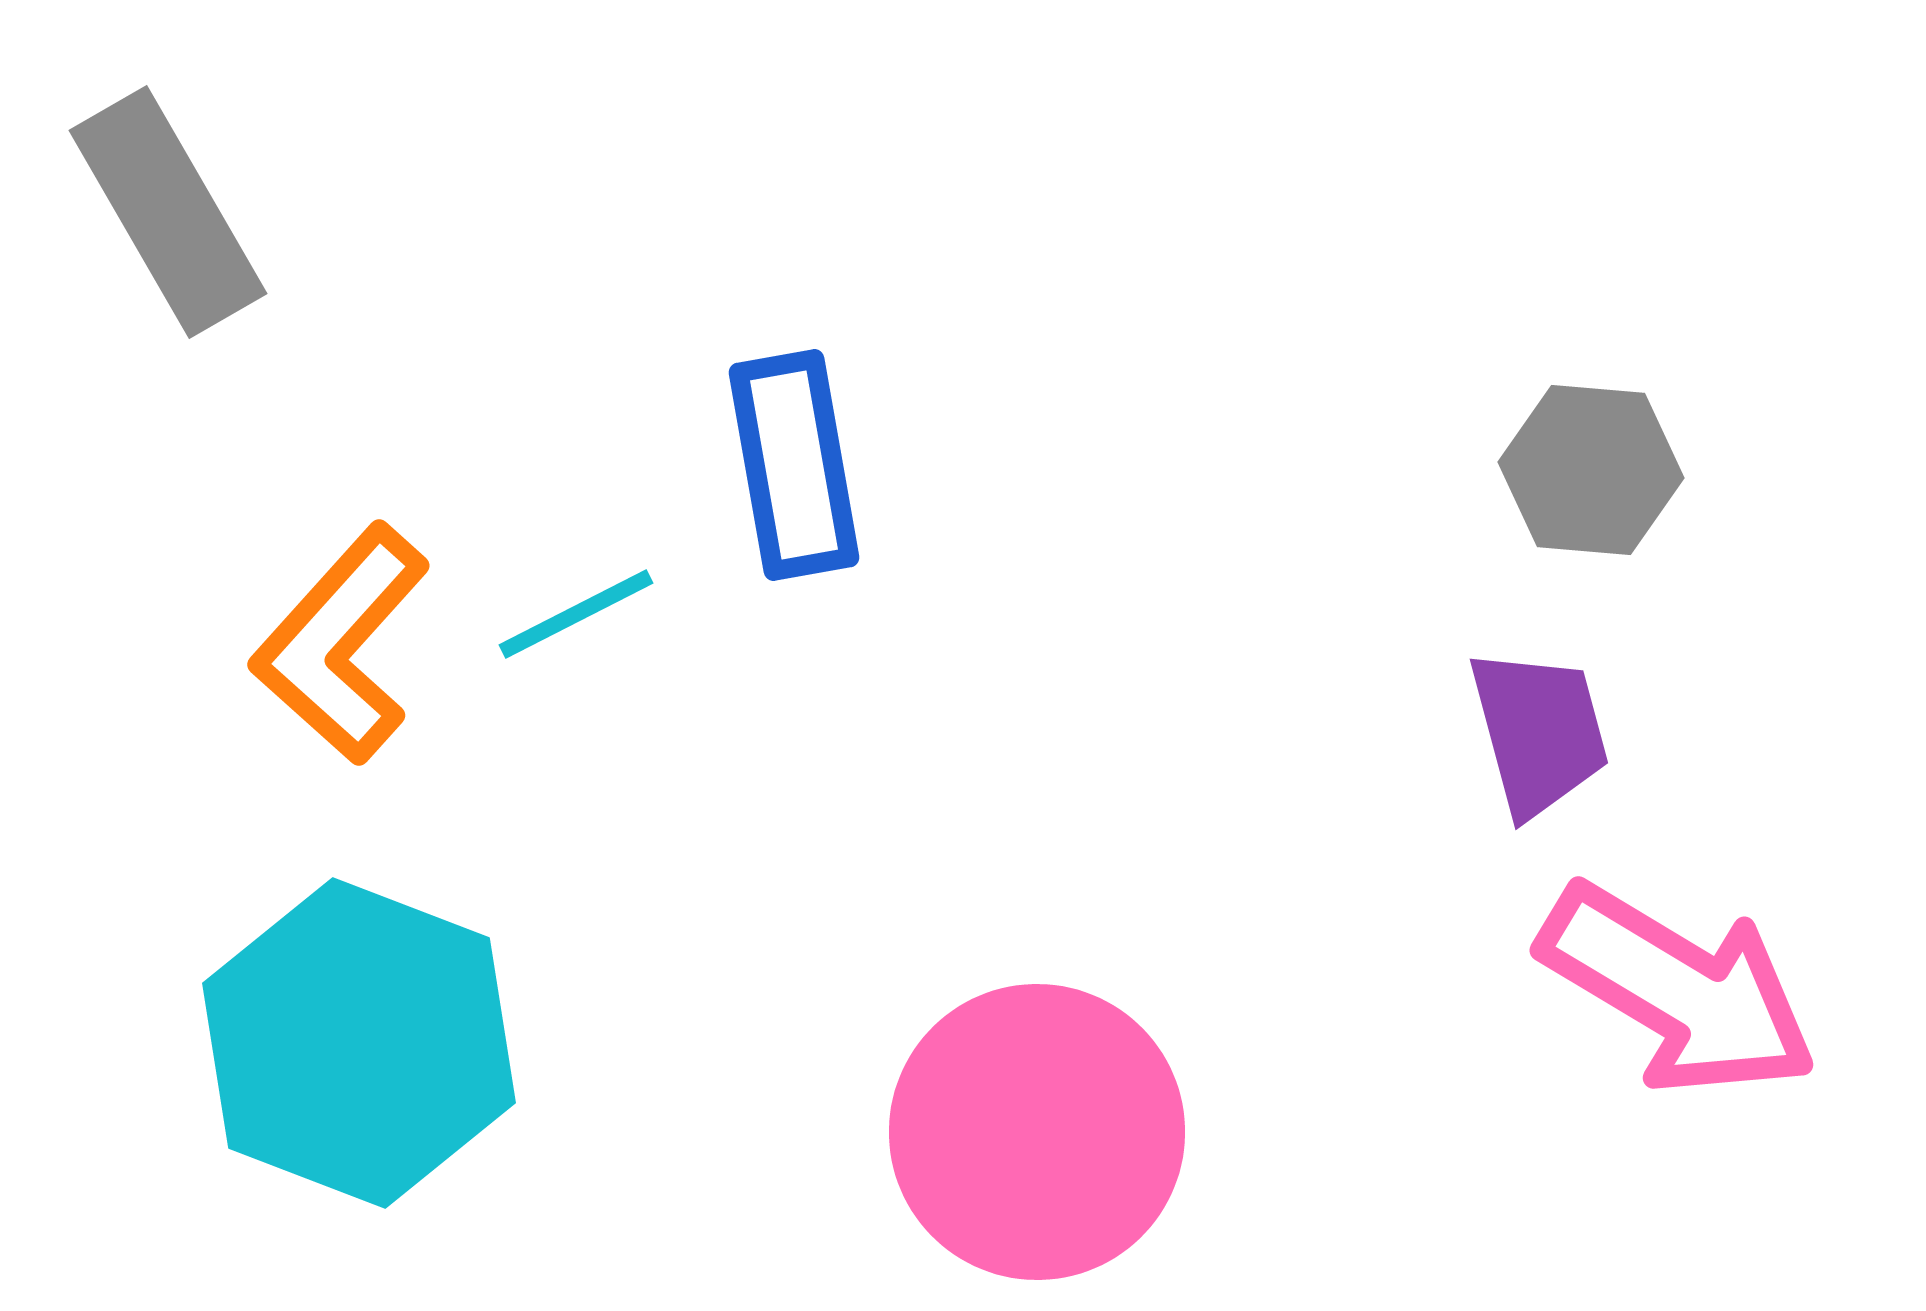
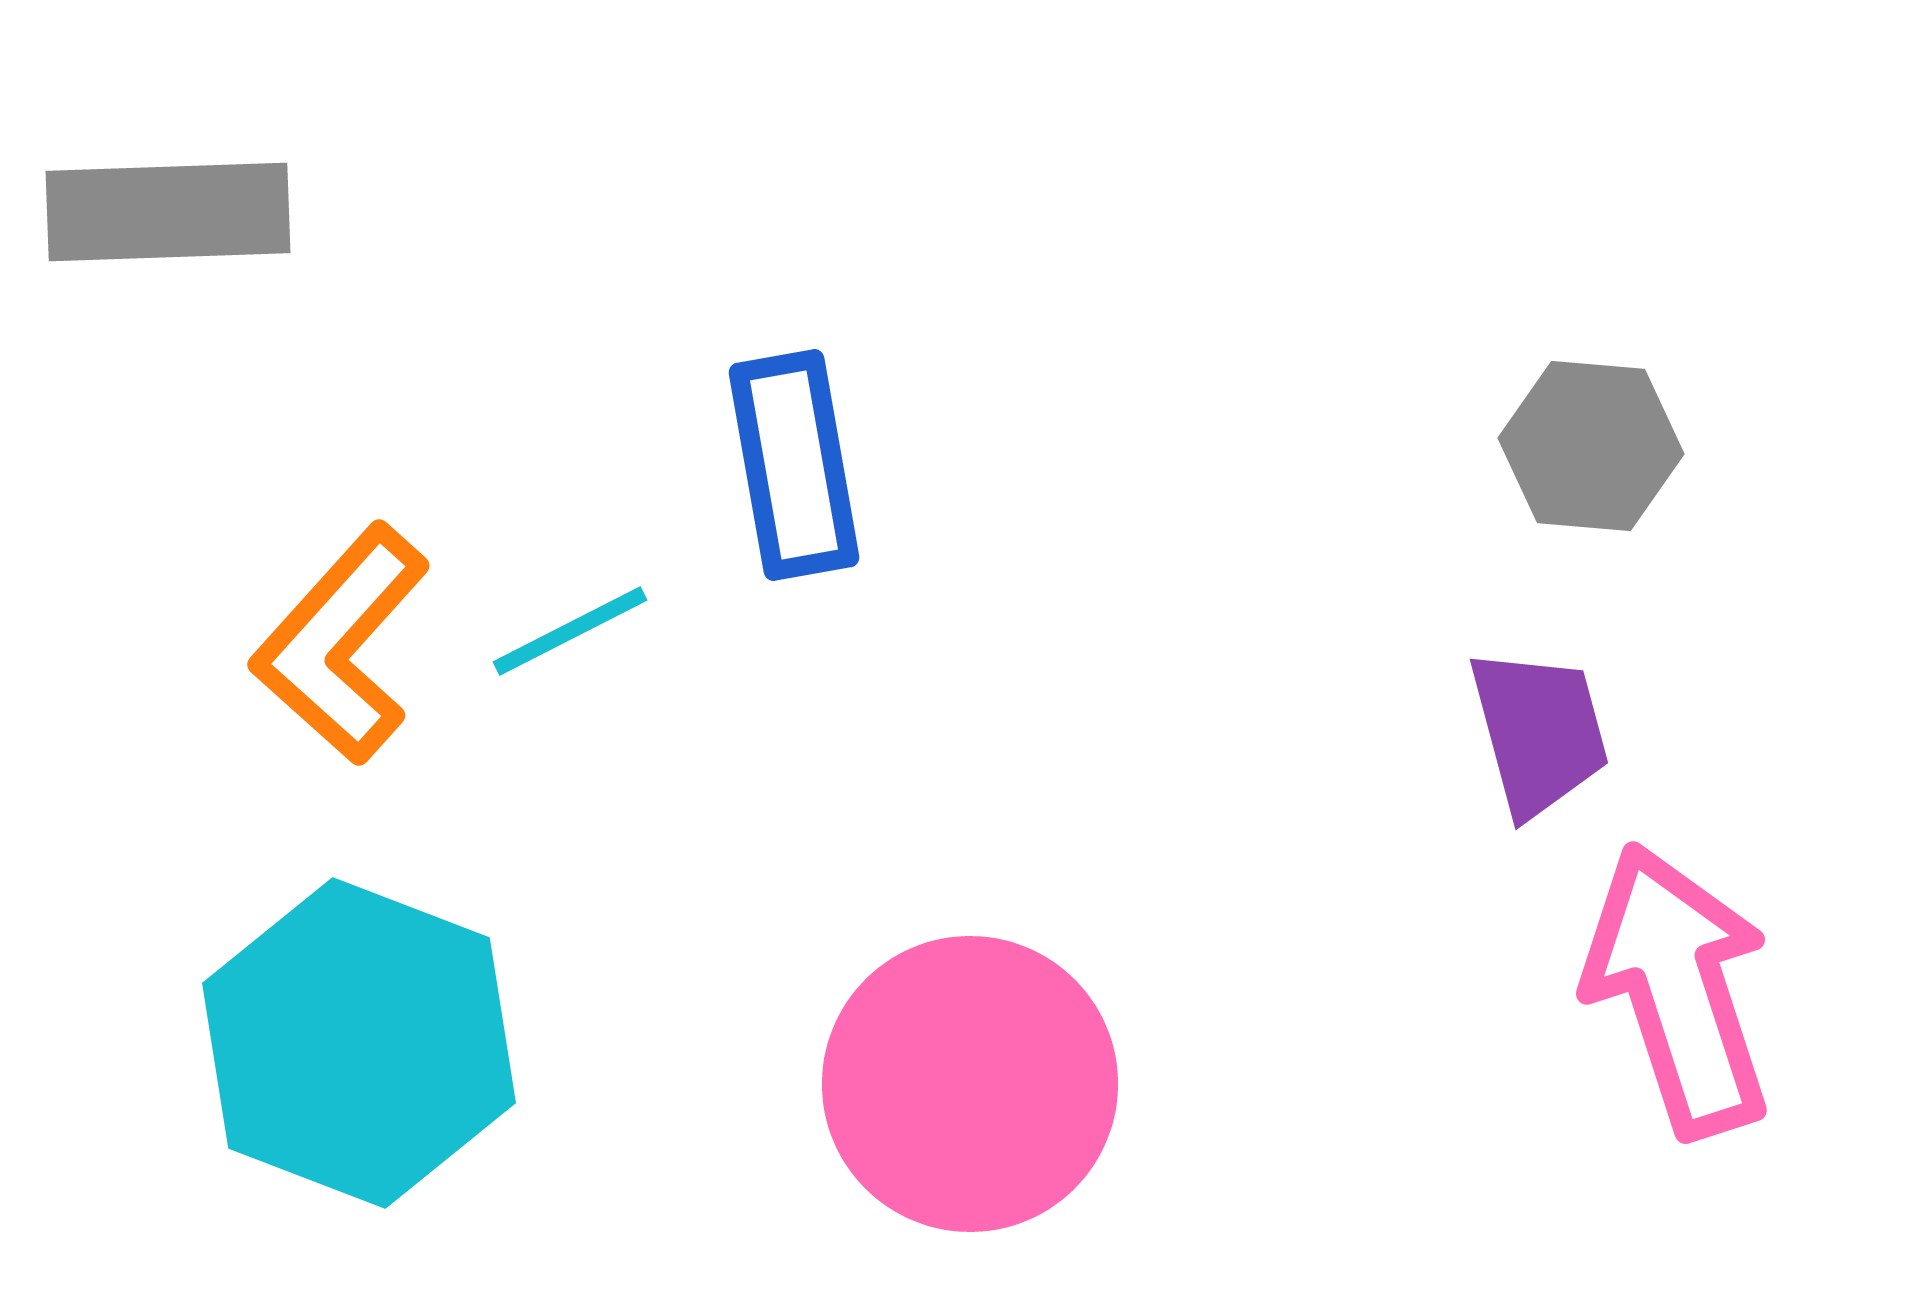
gray rectangle: rotated 62 degrees counterclockwise
gray hexagon: moved 24 px up
cyan line: moved 6 px left, 17 px down
pink arrow: rotated 139 degrees counterclockwise
pink circle: moved 67 px left, 48 px up
